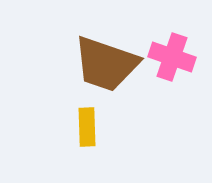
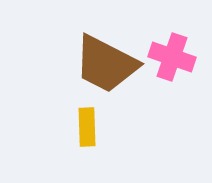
brown trapezoid: rotated 8 degrees clockwise
